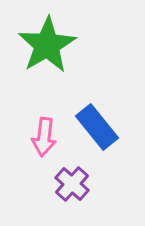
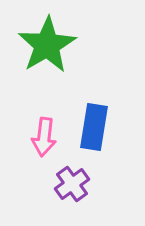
blue rectangle: moved 3 px left; rotated 48 degrees clockwise
purple cross: rotated 12 degrees clockwise
